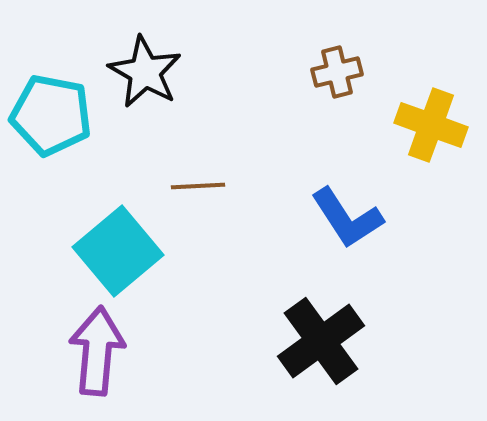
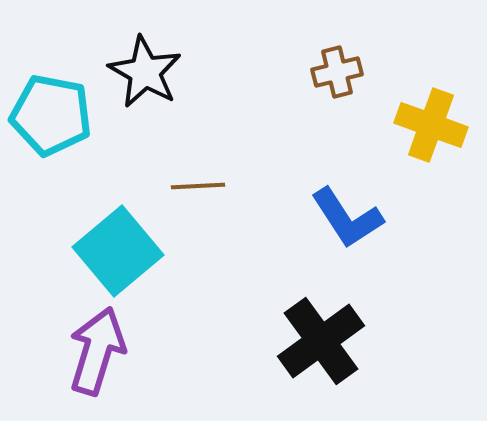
purple arrow: rotated 12 degrees clockwise
